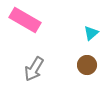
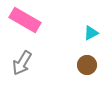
cyan triangle: rotated 14 degrees clockwise
gray arrow: moved 12 px left, 6 px up
